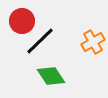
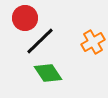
red circle: moved 3 px right, 3 px up
green diamond: moved 3 px left, 3 px up
